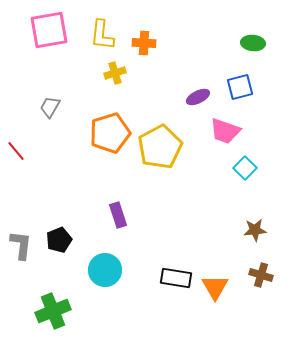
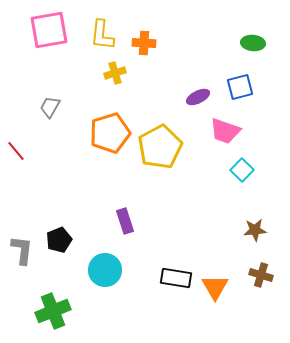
cyan square: moved 3 px left, 2 px down
purple rectangle: moved 7 px right, 6 px down
gray L-shape: moved 1 px right, 5 px down
